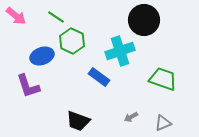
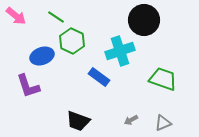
gray arrow: moved 3 px down
